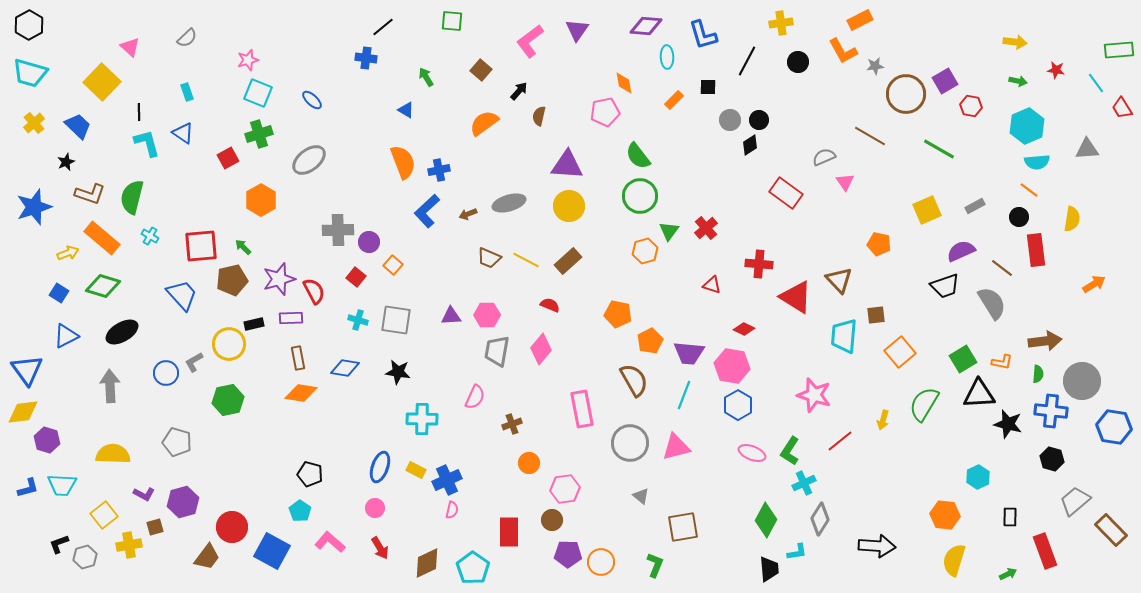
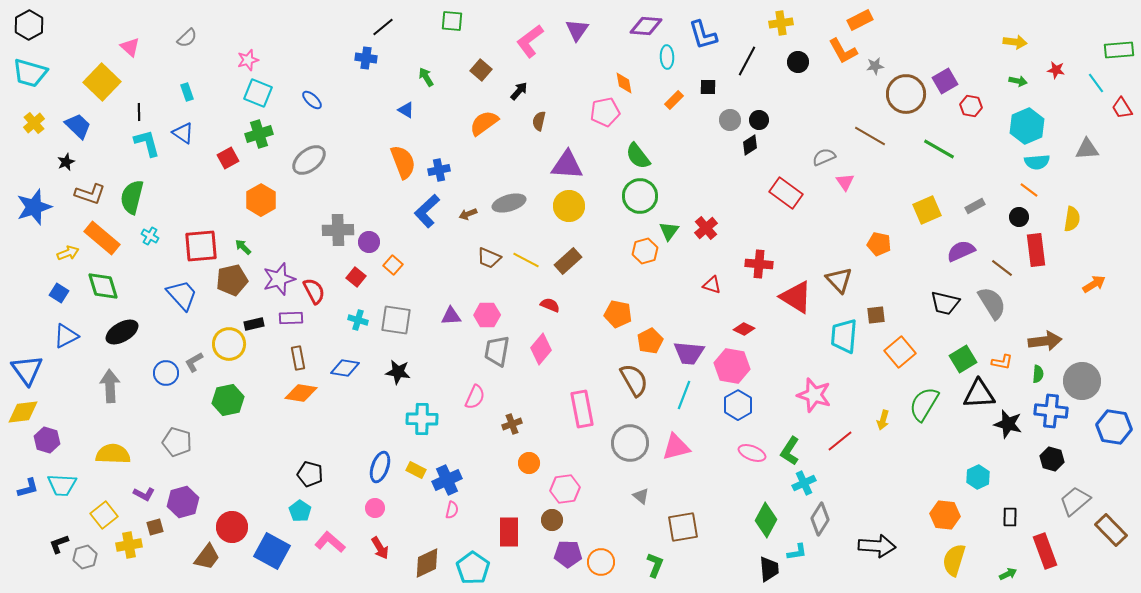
brown semicircle at (539, 116): moved 5 px down
green diamond at (103, 286): rotated 56 degrees clockwise
black trapezoid at (945, 286): moved 17 px down; rotated 32 degrees clockwise
